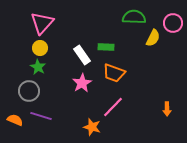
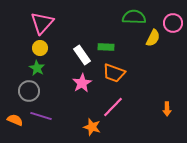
green star: moved 1 px left, 1 px down
